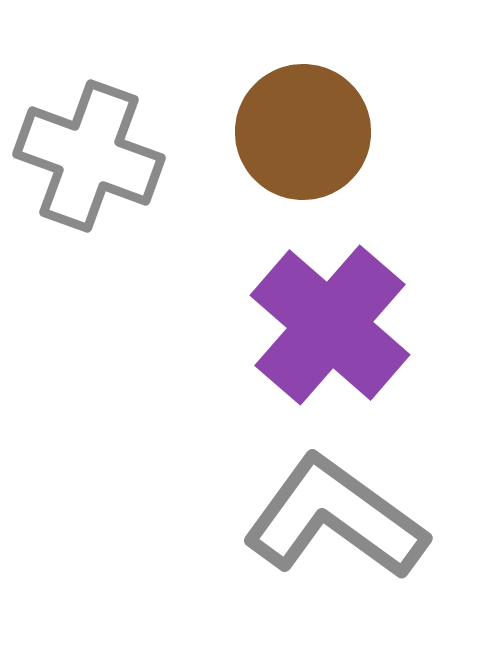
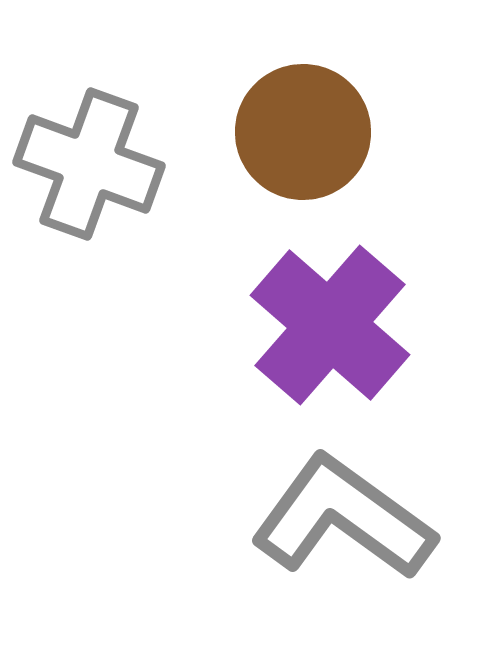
gray cross: moved 8 px down
gray L-shape: moved 8 px right
